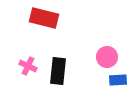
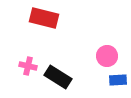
pink circle: moved 1 px up
pink cross: rotated 12 degrees counterclockwise
black rectangle: moved 6 px down; rotated 64 degrees counterclockwise
